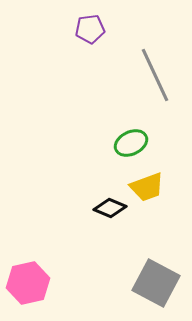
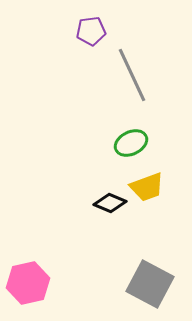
purple pentagon: moved 1 px right, 2 px down
gray line: moved 23 px left
black diamond: moved 5 px up
gray square: moved 6 px left, 1 px down
